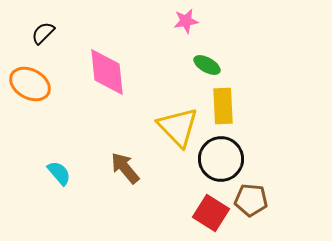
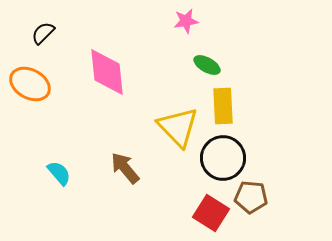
black circle: moved 2 px right, 1 px up
brown pentagon: moved 3 px up
